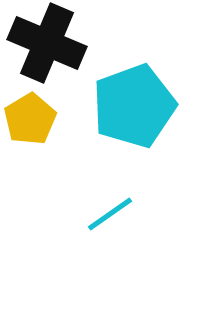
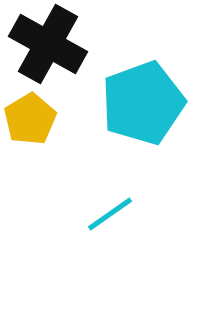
black cross: moved 1 px right, 1 px down; rotated 6 degrees clockwise
cyan pentagon: moved 9 px right, 3 px up
